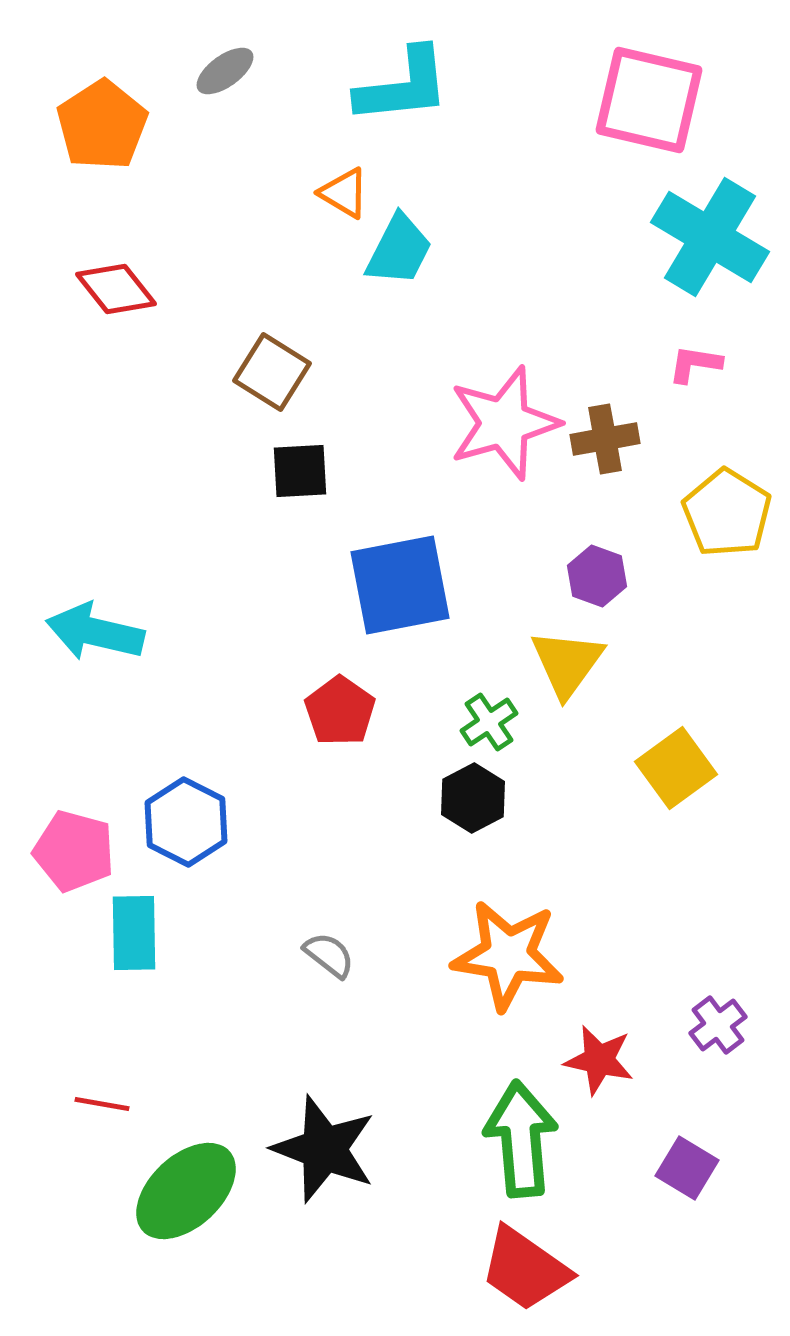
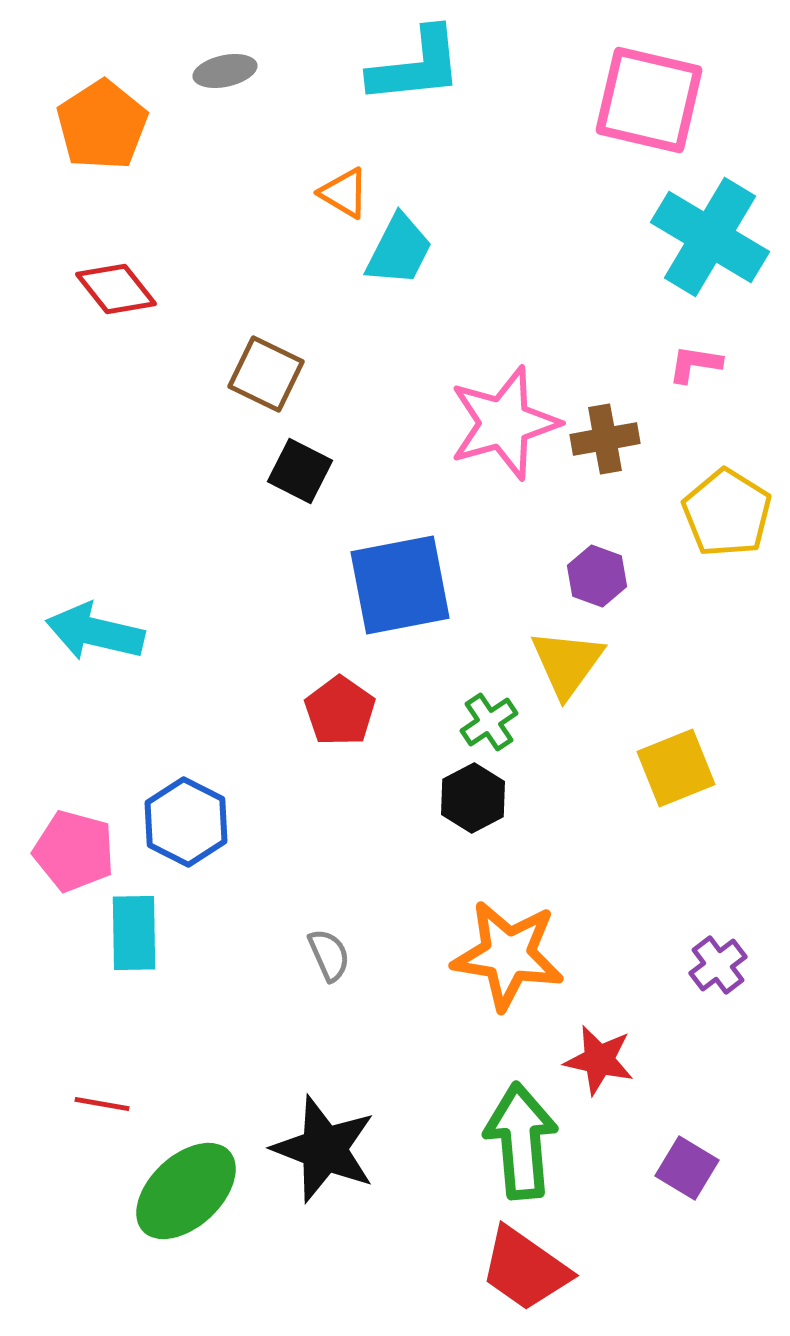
gray ellipse: rotated 24 degrees clockwise
cyan L-shape: moved 13 px right, 20 px up
brown square: moved 6 px left, 2 px down; rotated 6 degrees counterclockwise
black square: rotated 30 degrees clockwise
yellow square: rotated 14 degrees clockwise
gray semicircle: rotated 28 degrees clockwise
purple cross: moved 60 px up
green arrow: moved 2 px down
